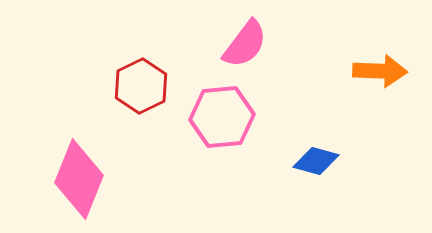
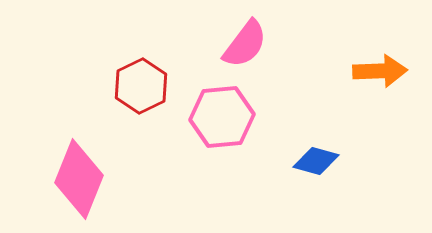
orange arrow: rotated 4 degrees counterclockwise
